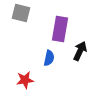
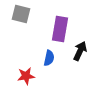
gray square: moved 1 px down
red star: moved 1 px right, 4 px up
